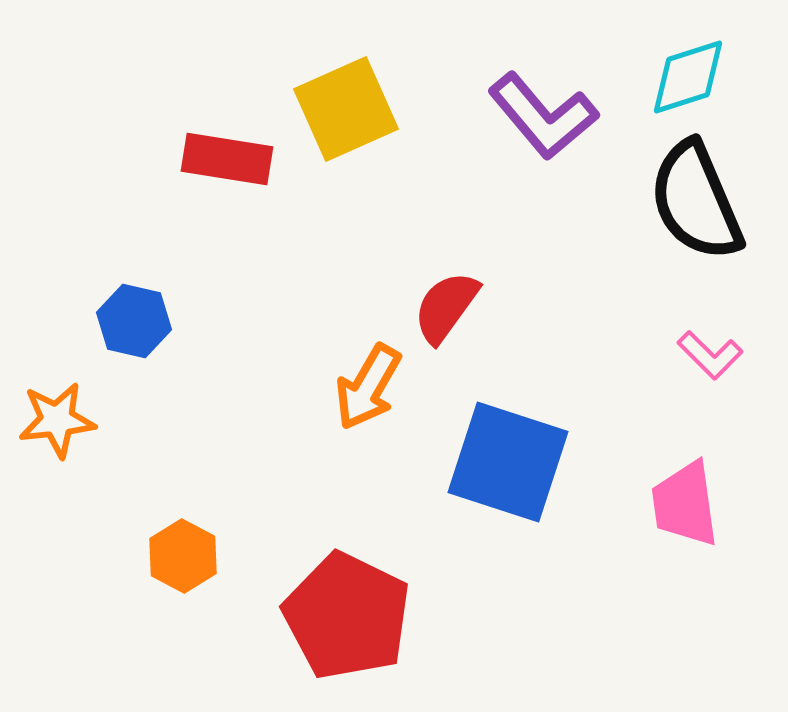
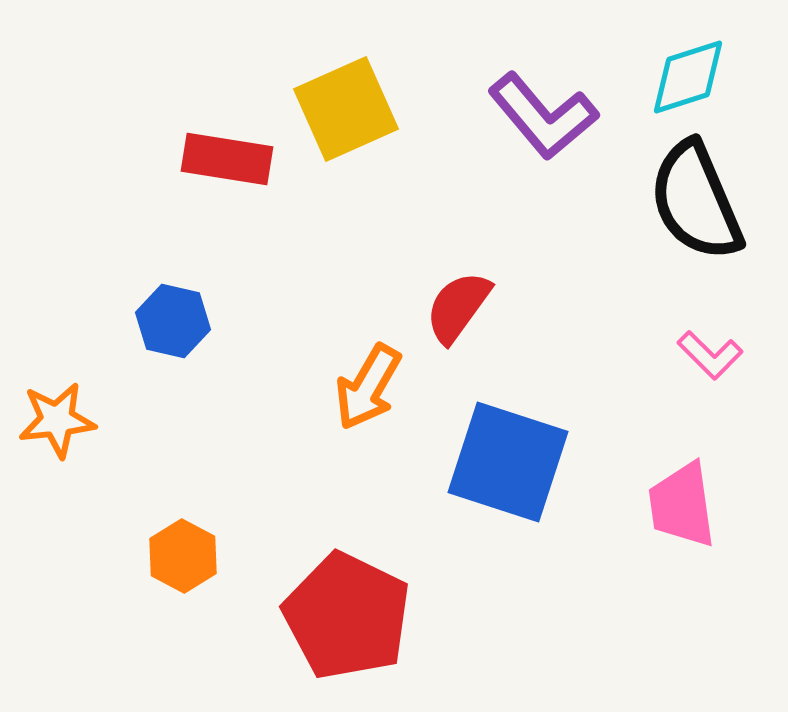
red semicircle: moved 12 px right
blue hexagon: moved 39 px right
pink trapezoid: moved 3 px left, 1 px down
